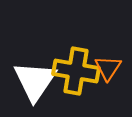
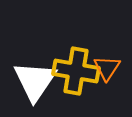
orange triangle: moved 1 px left
